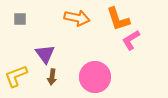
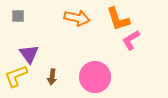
gray square: moved 2 px left, 3 px up
purple triangle: moved 16 px left
